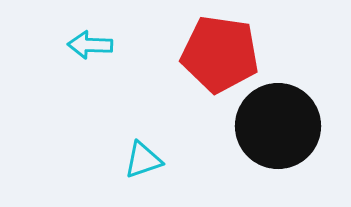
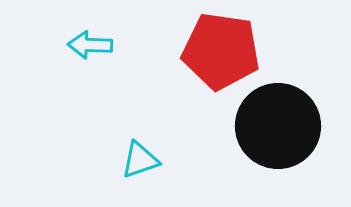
red pentagon: moved 1 px right, 3 px up
cyan triangle: moved 3 px left
